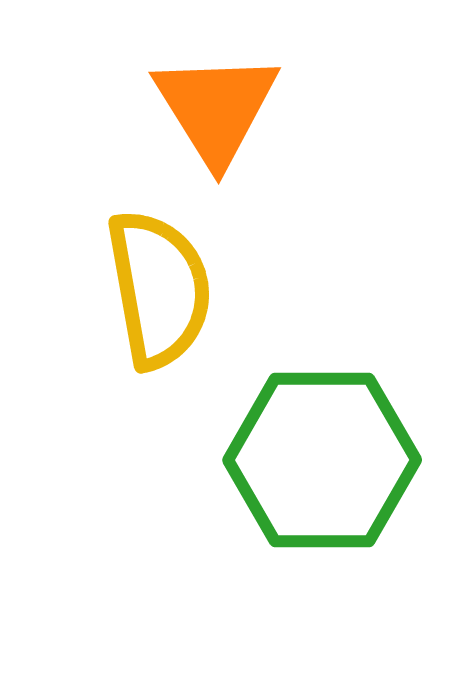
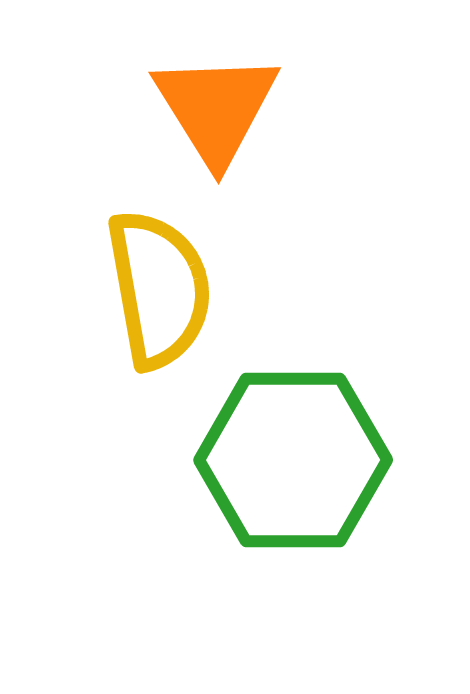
green hexagon: moved 29 px left
